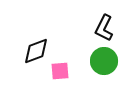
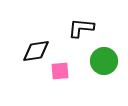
black L-shape: moved 23 px left; rotated 68 degrees clockwise
black diamond: rotated 12 degrees clockwise
